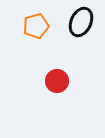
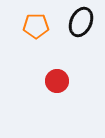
orange pentagon: rotated 15 degrees clockwise
